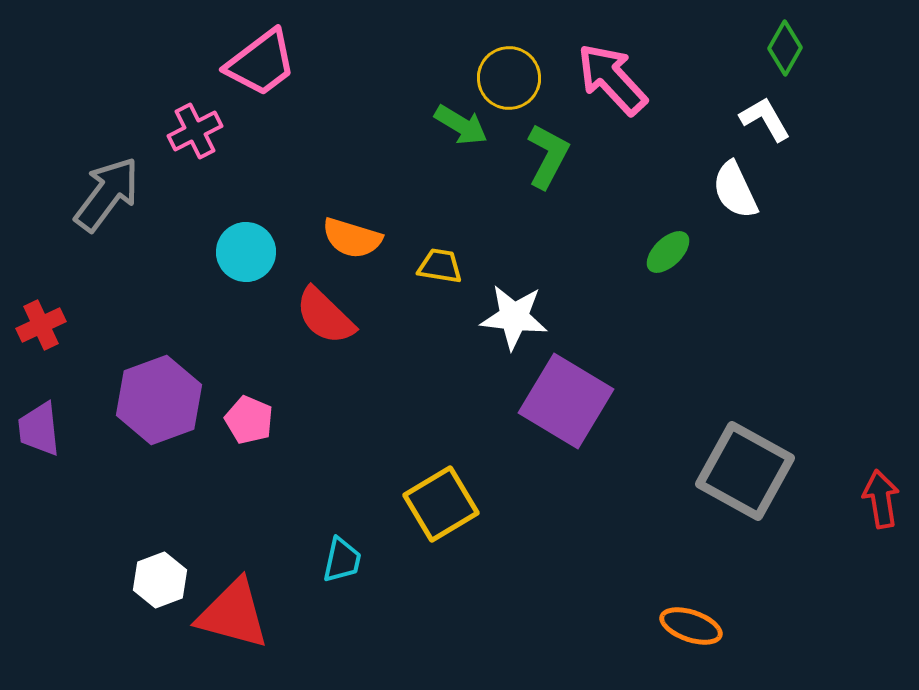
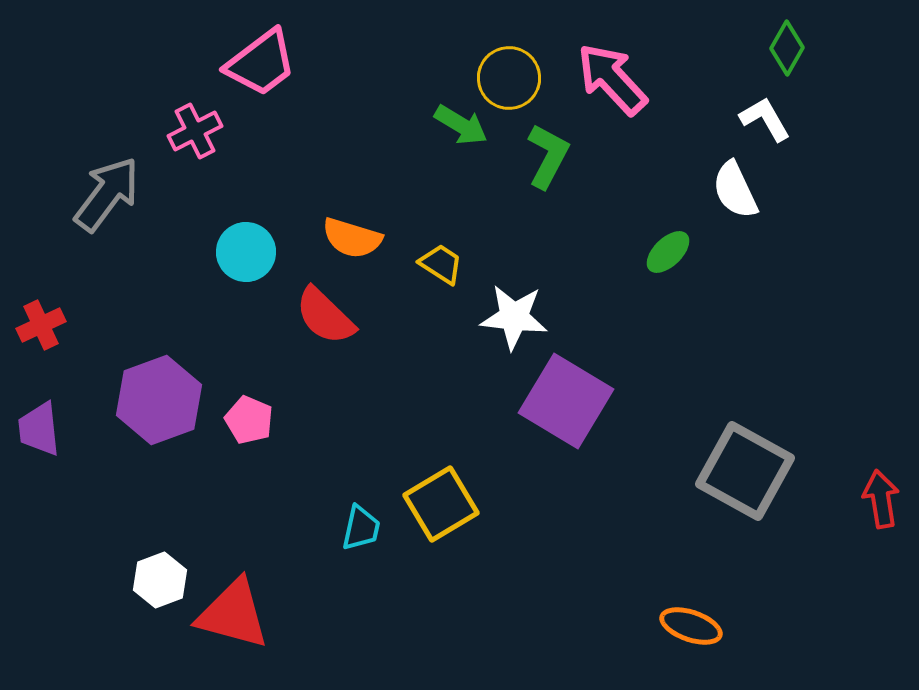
green diamond: moved 2 px right
yellow trapezoid: moved 1 px right, 2 px up; rotated 24 degrees clockwise
cyan trapezoid: moved 19 px right, 32 px up
